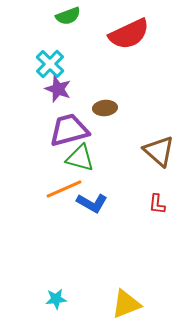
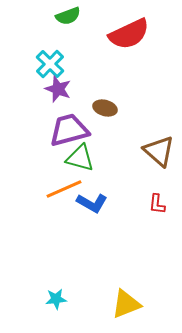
brown ellipse: rotated 20 degrees clockwise
